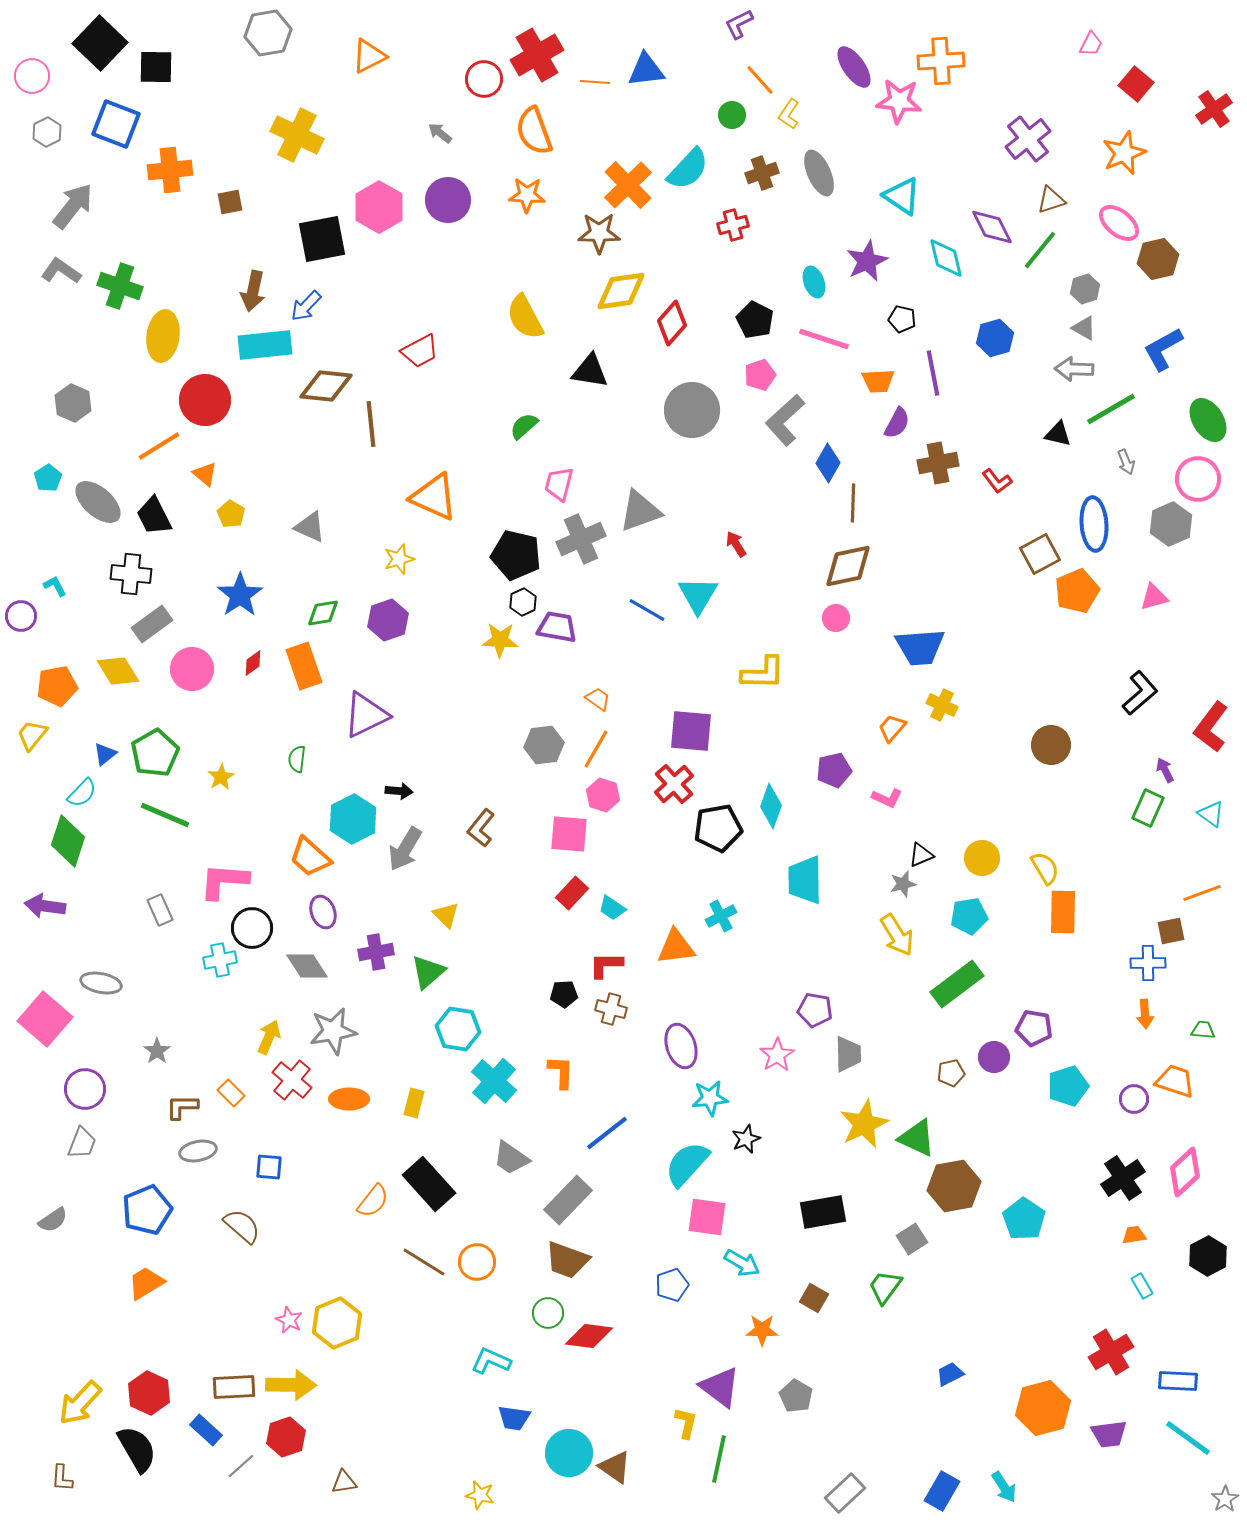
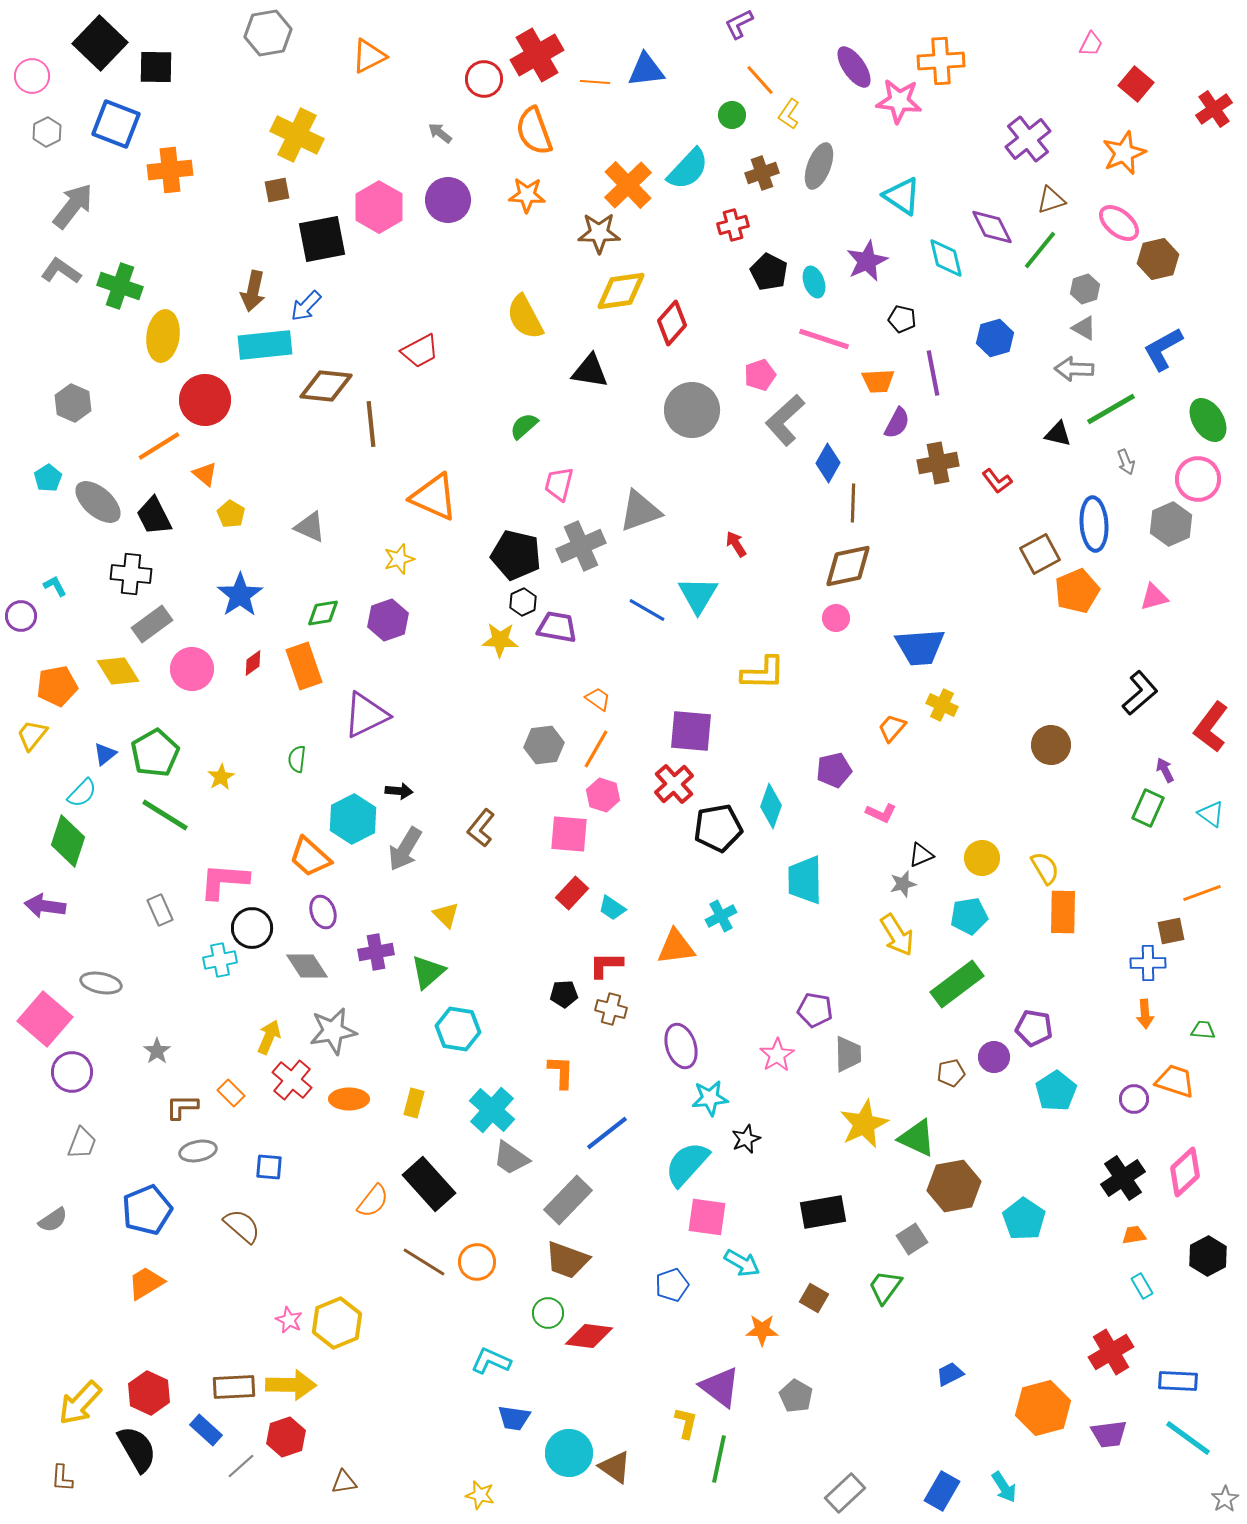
gray ellipse at (819, 173): moved 7 px up; rotated 45 degrees clockwise
brown square at (230, 202): moved 47 px right, 12 px up
black pentagon at (755, 320): moved 14 px right, 48 px up
gray cross at (581, 539): moved 7 px down
pink L-shape at (887, 798): moved 6 px left, 15 px down
green line at (165, 815): rotated 9 degrees clockwise
cyan cross at (494, 1081): moved 2 px left, 29 px down
cyan pentagon at (1068, 1086): moved 12 px left, 5 px down; rotated 15 degrees counterclockwise
purple circle at (85, 1089): moved 13 px left, 17 px up
